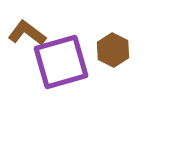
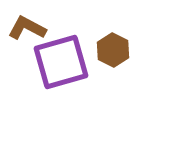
brown L-shape: moved 5 px up; rotated 9 degrees counterclockwise
